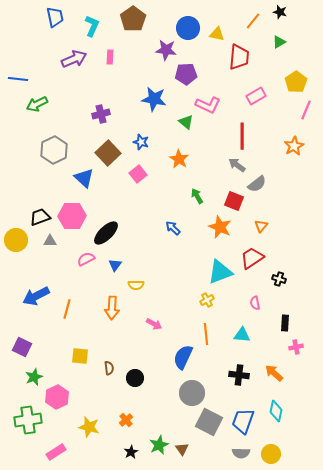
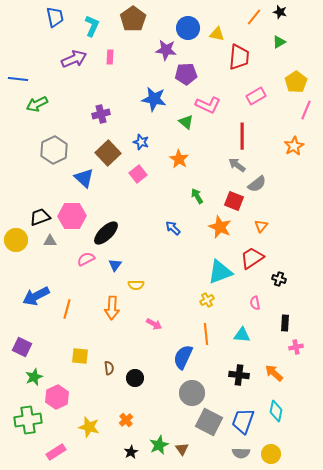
orange line at (253, 21): moved 1 px right, 4 px up
